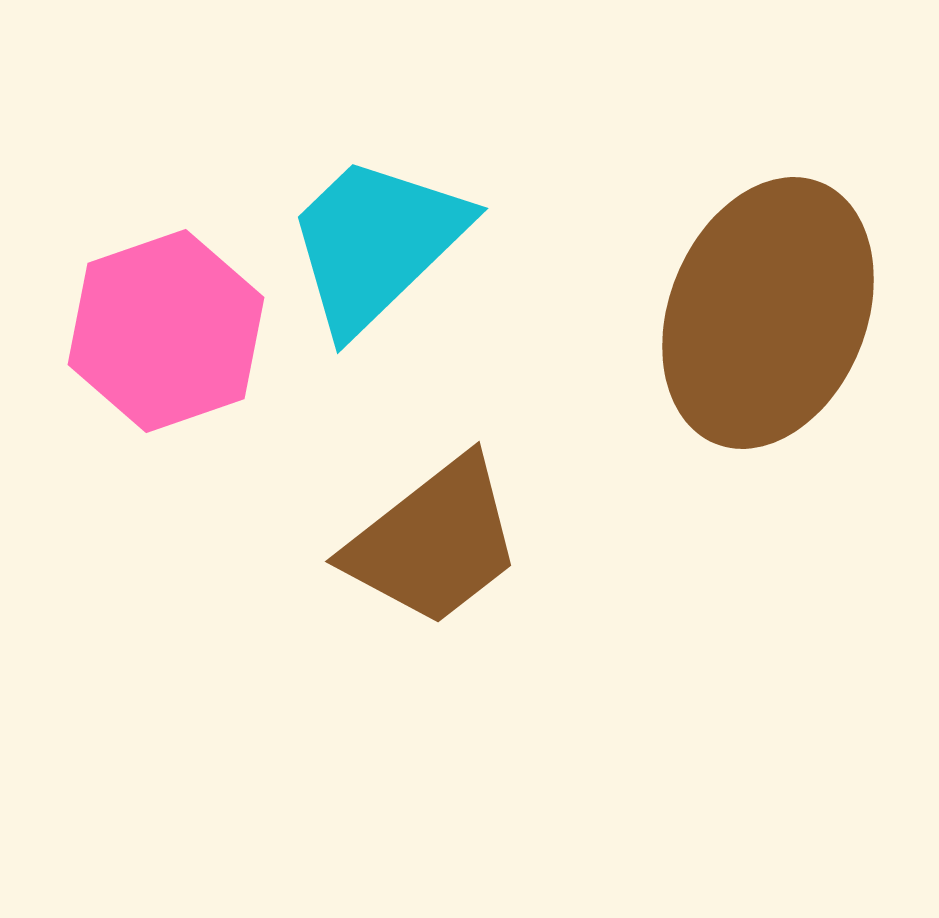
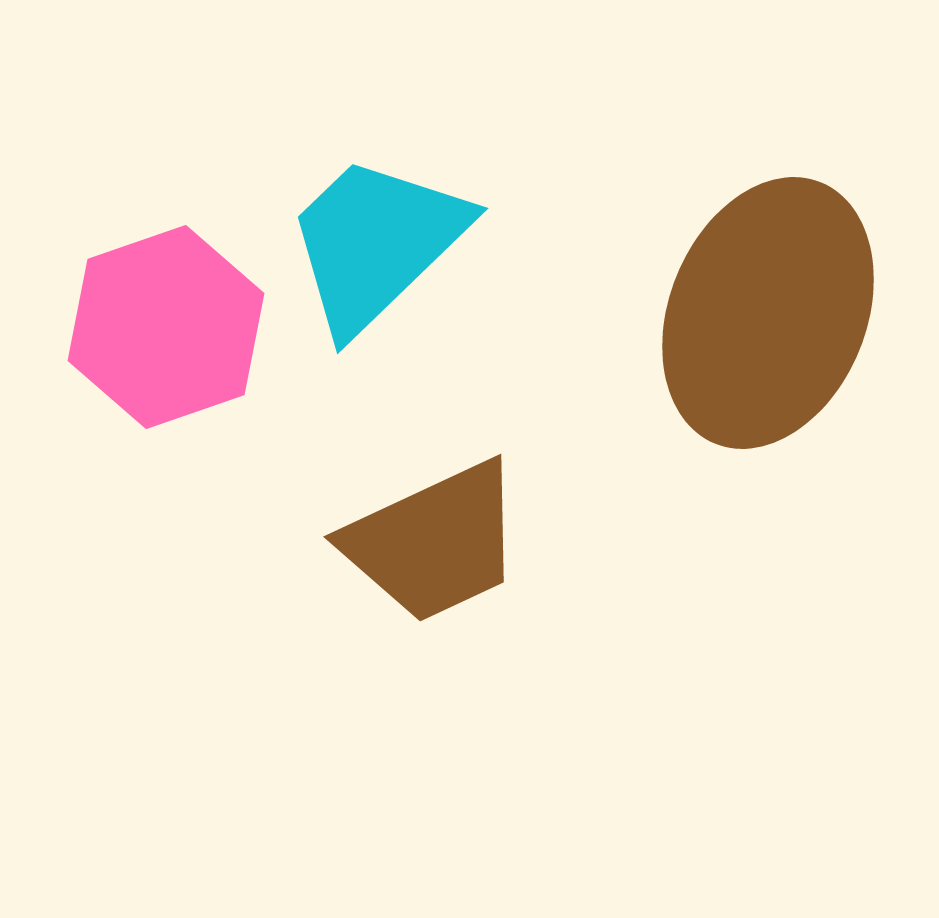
pink hexagon: moved 4 px up
brown trapezoid: rotated 13 degrees clockwise
